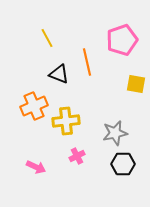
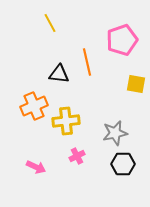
yellow line: moved 3 px right, 15 px up
black triangle: rotated 15 degrees counterclockwise
